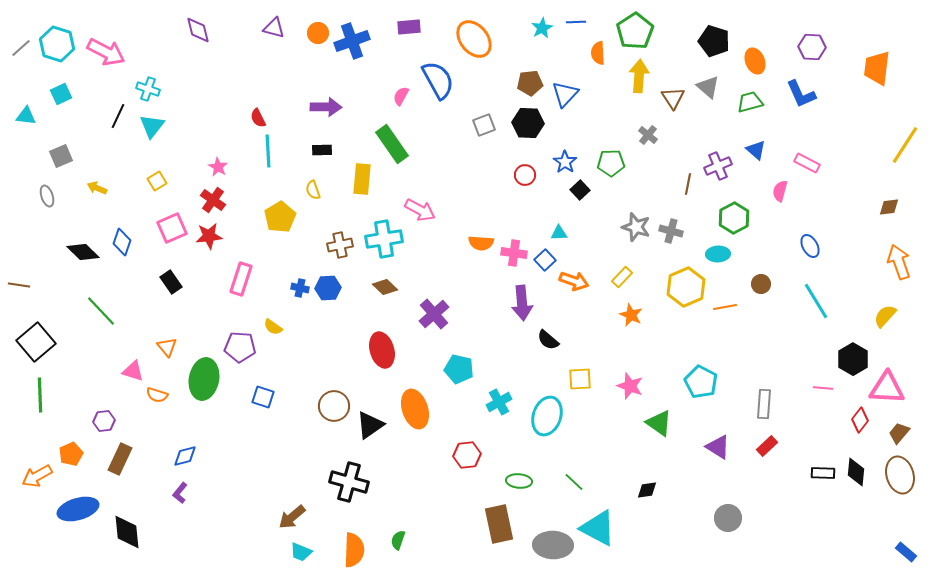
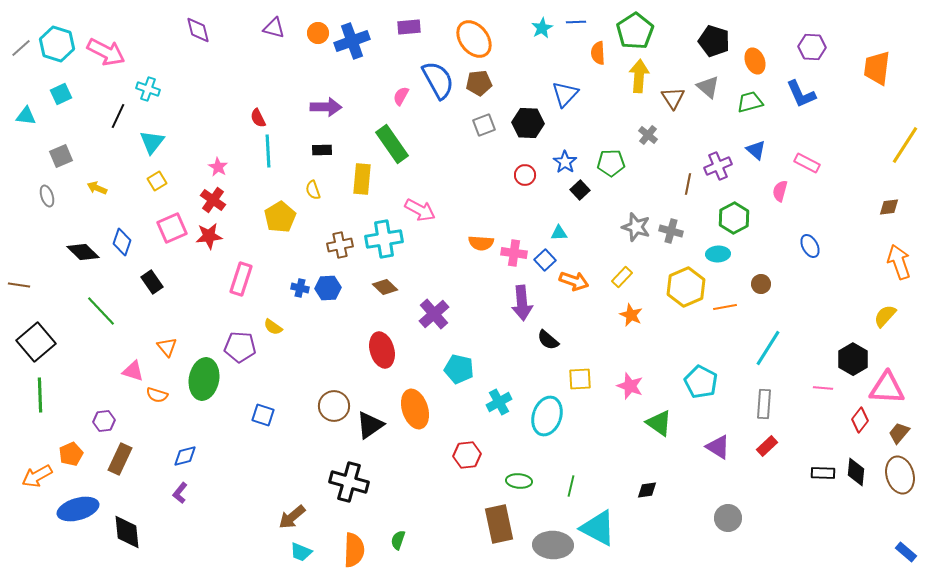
brown pentagon at (530, 83): moved 51 px left
cyan triangle at (152, 126): moved 16 px down
black rectangle at (171, 282): moved 19 px left
cyan line at (816, 301): moved 48 px left, 47 px down; rotated 63 degrees clockwise
blue square at (263, 397): moved 18 px down
green line at (574, 482): moved 3 px left, 4 px down; rotated 60 degrees clockwise
